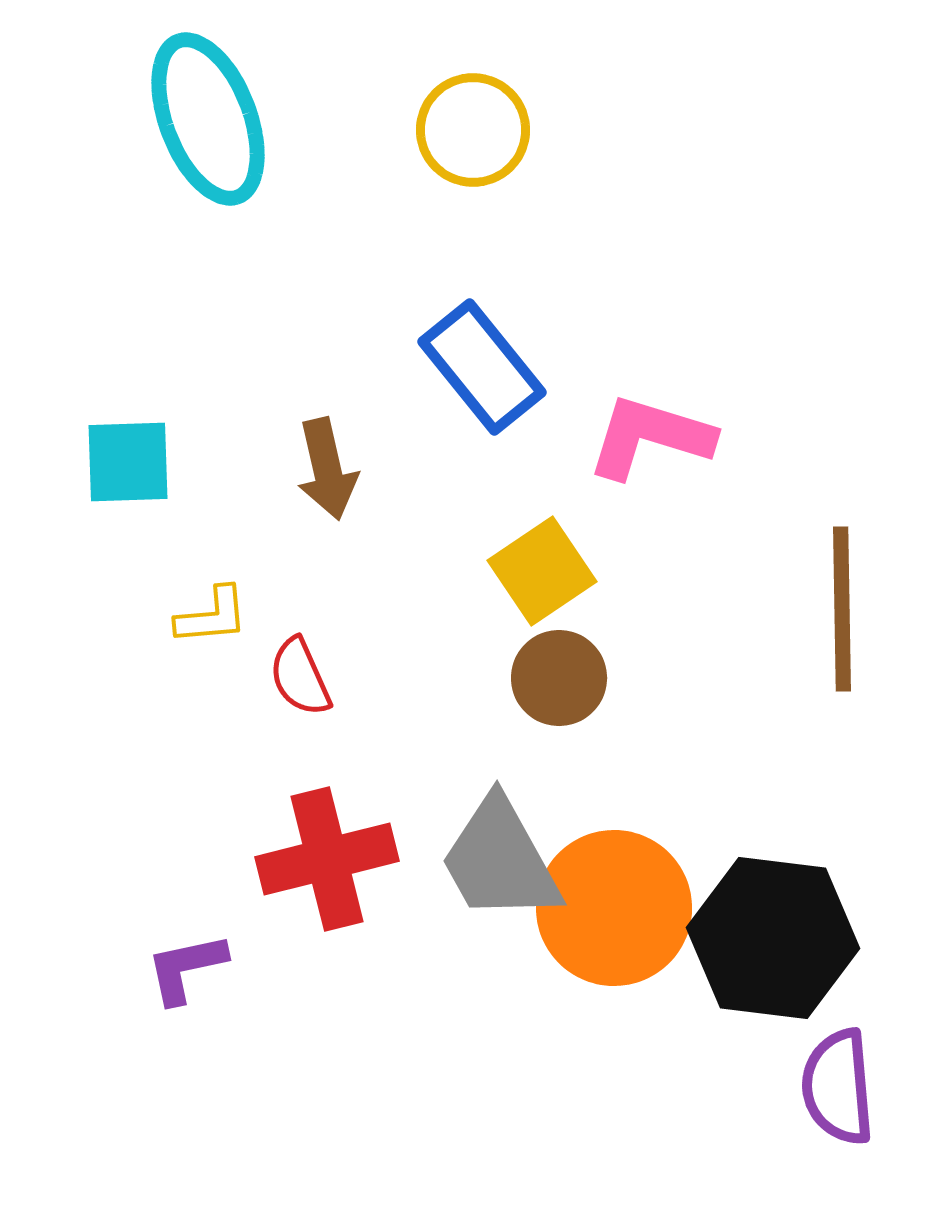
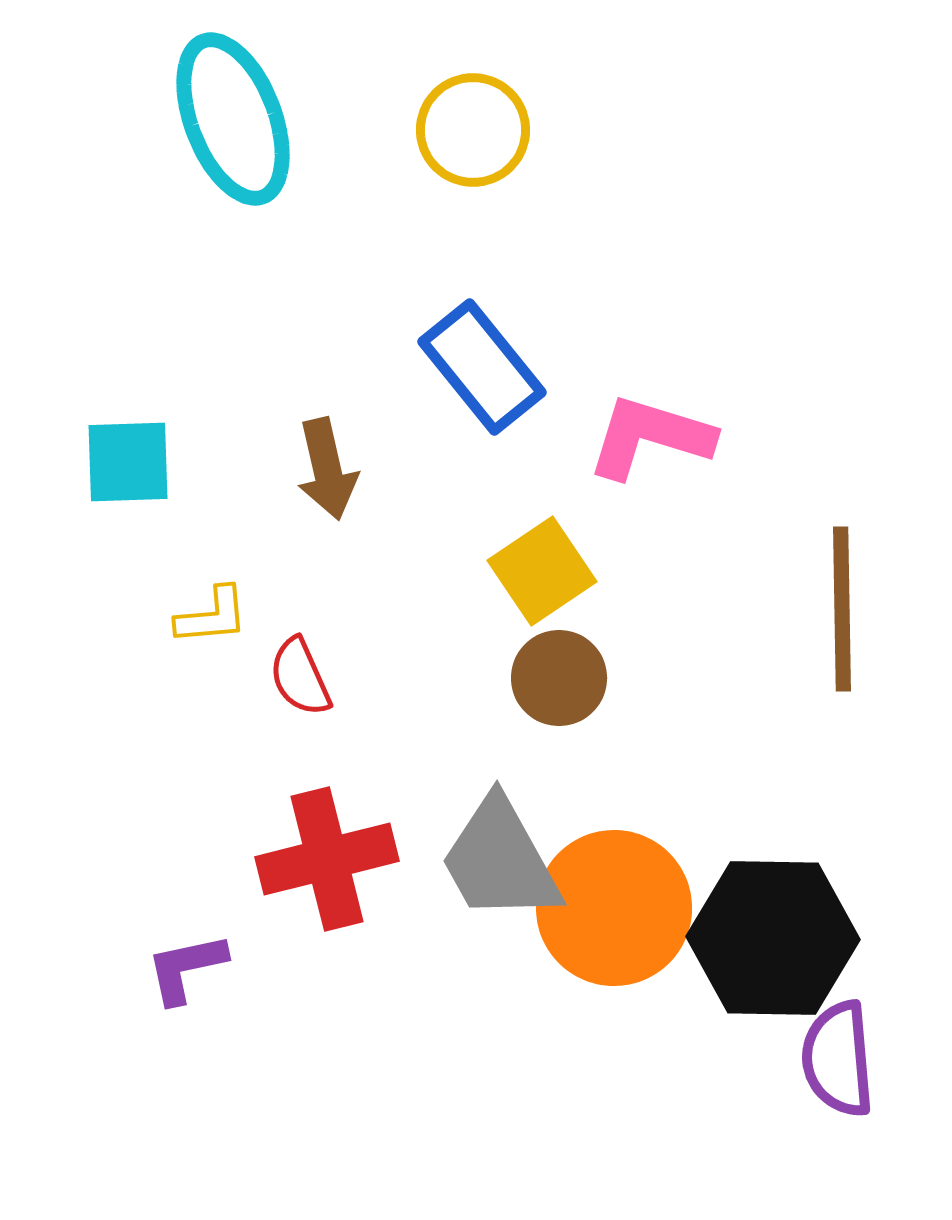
cyan ellipse: moved 25 px right
black hexagon: rotated 6 degrees counterclockwise
purple semicircle: moved 28 px up
